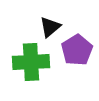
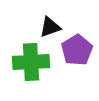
black triangle: rotated 20 degrees clockwise
